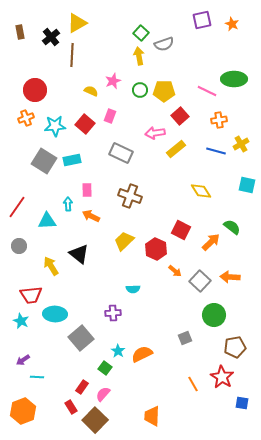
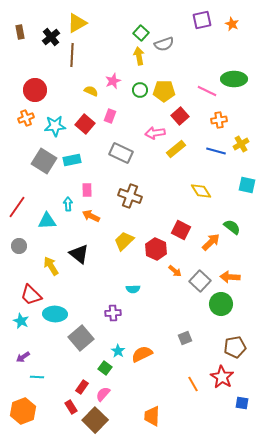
red trapezoid at (31, 295): rotated 50 degrees clockwise
green circle at (214, 315): moved 7 px right, 11 px up
purple arrow at (23, 360): moved 3 px up
